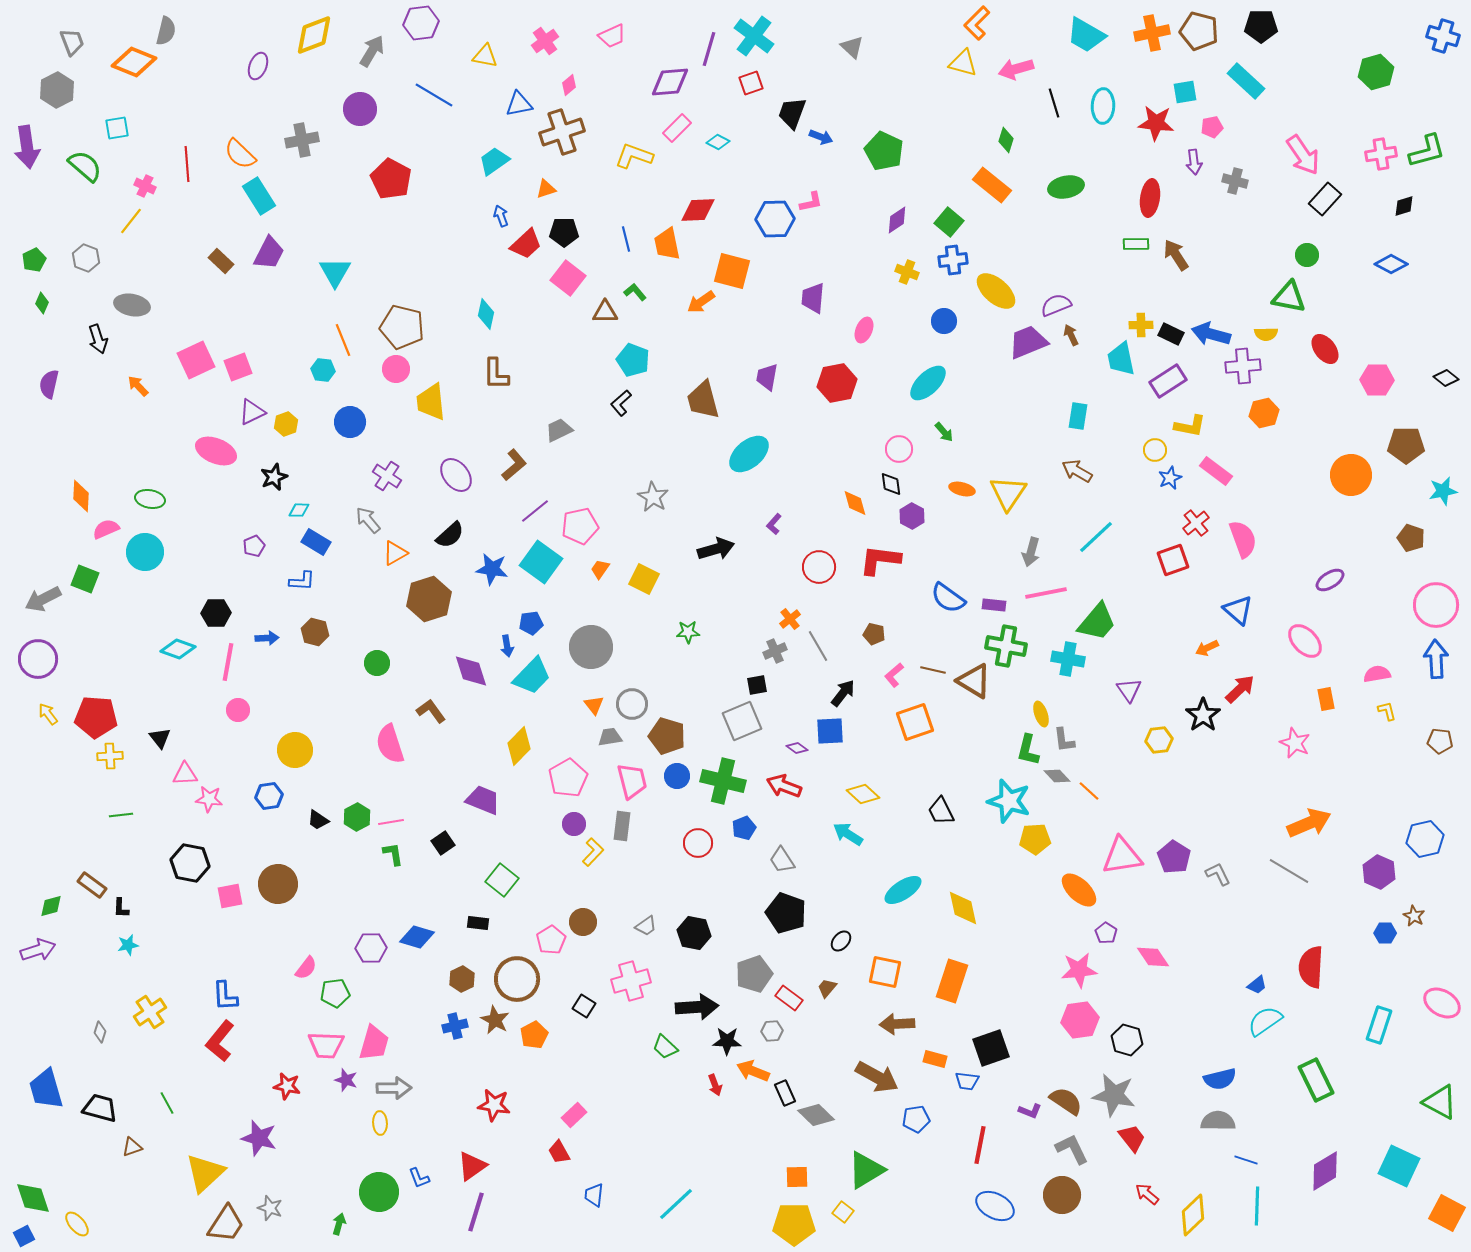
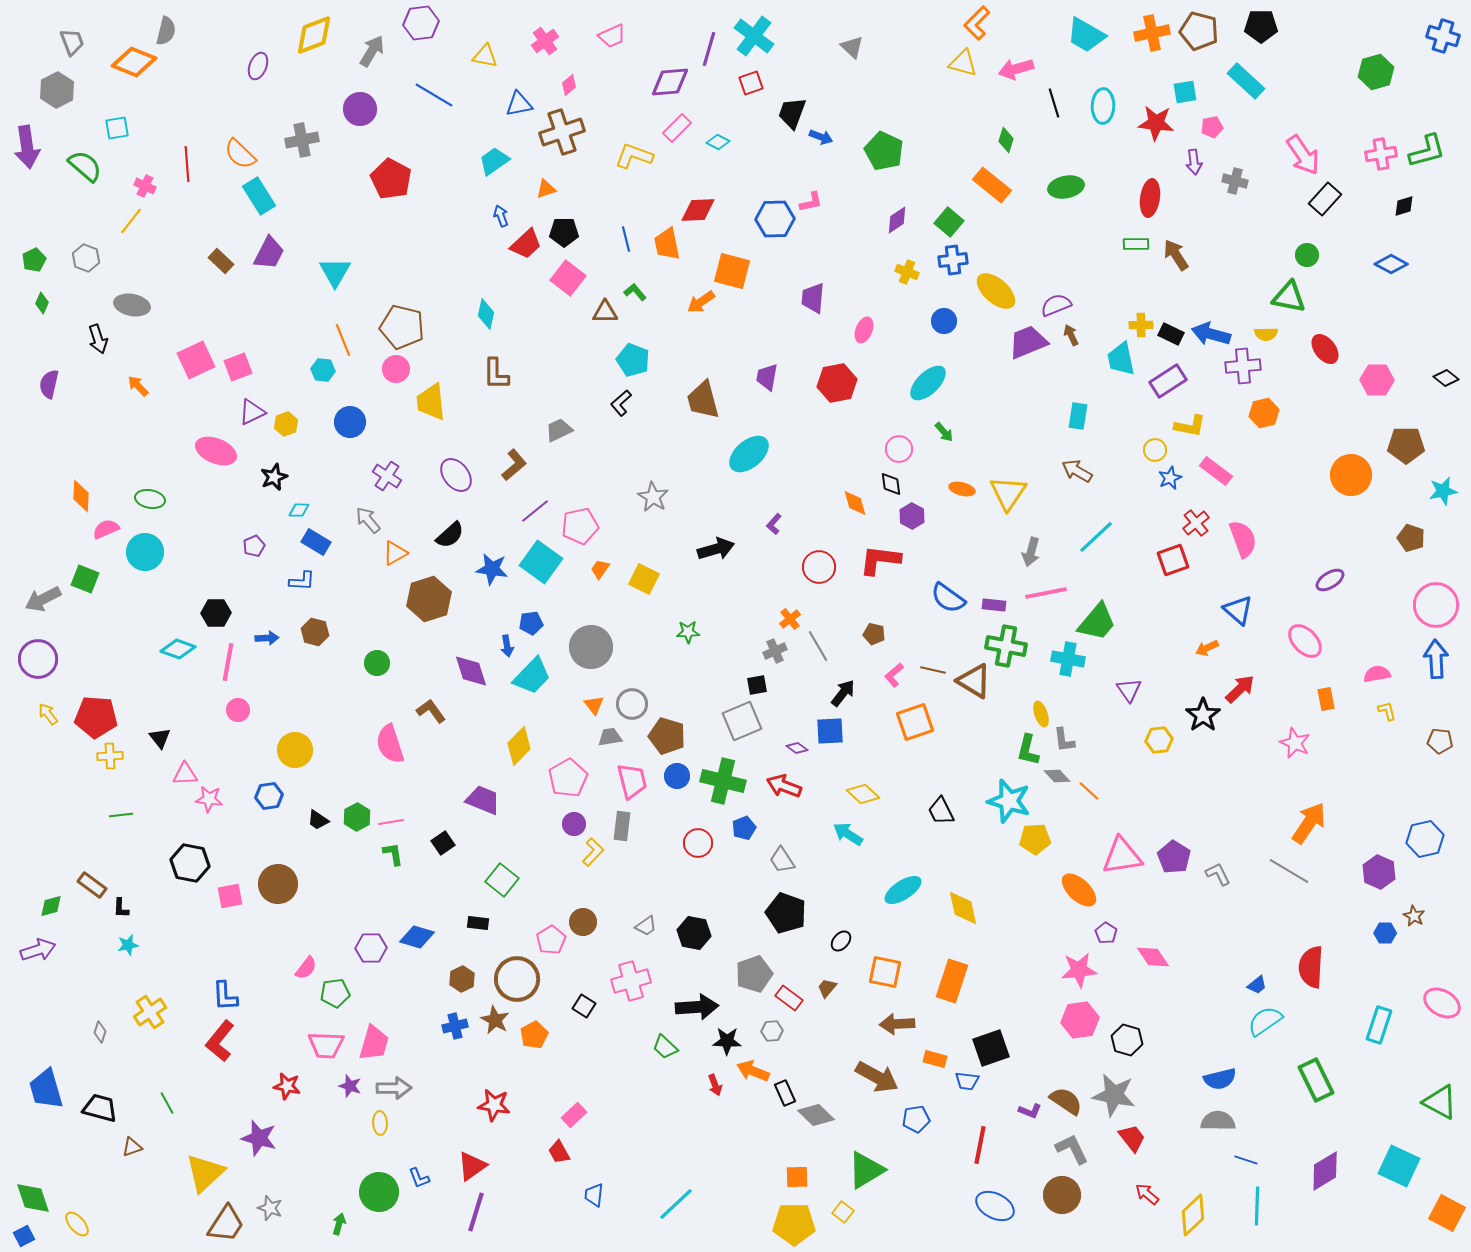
orange arrow at (1309, 823): rotated 33 degrees counterclockwise
purple star at (346, 1080): moved 4 px right, 6 px down
